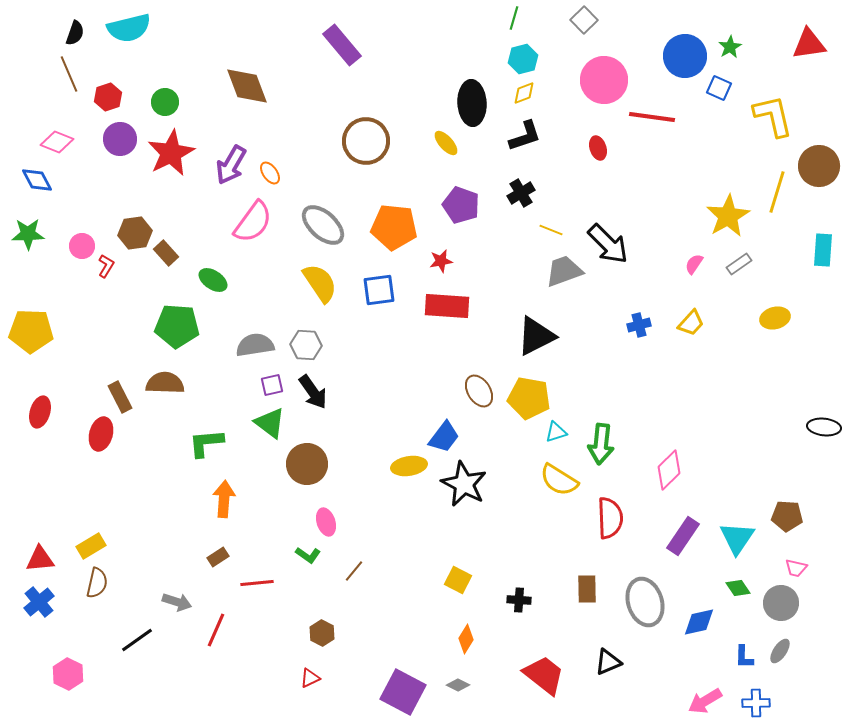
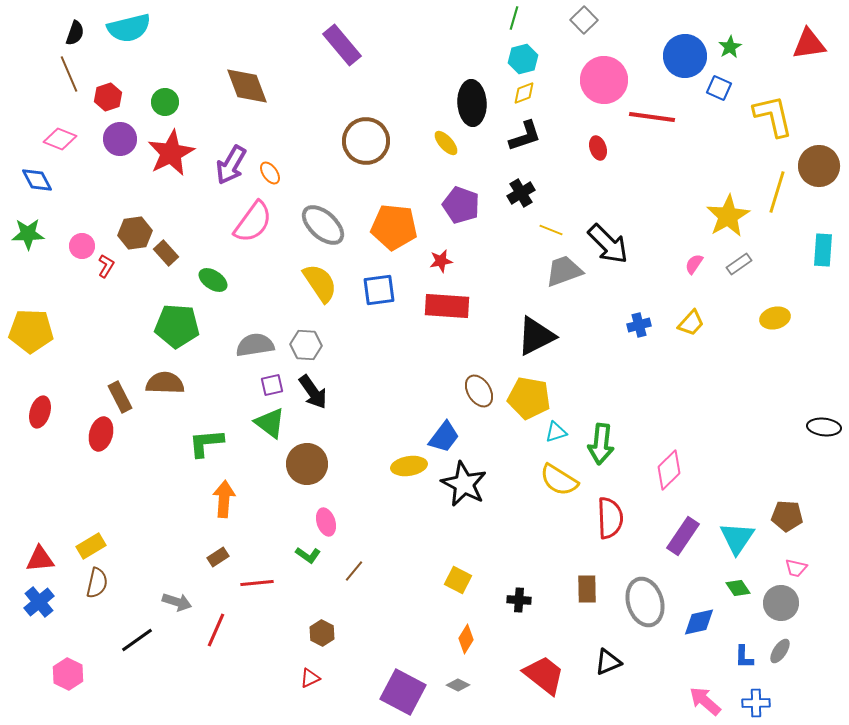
pink diamond at (57, 142): moved 3 px right, 3 px up
pink arrow at (705, 701): rotated 72 degrees clockwise
